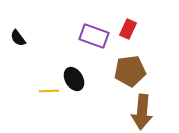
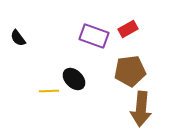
red rectangle: rotated 36 degrees clockwise
black ellipse: rotated 15 degrees counterclockwise
brown arrow: moved 1 px left, 3 px up
